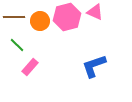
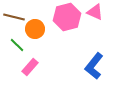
brown line: rotated 15 degrees clockwise
orange circle: moved 5 px left, 8 px down
blue L-shape: rotated 32 degrees counterclockwise
